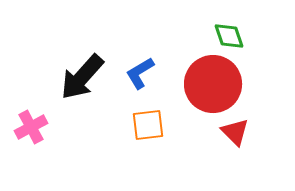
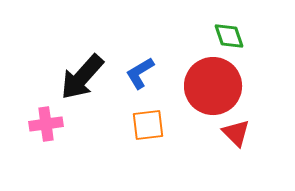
red circle: moved 2 px down
pink cross: moved 15 px right, 3 px up; rotated 20 degrees clockwise
red triangle: moved 1 px right, 1 px down
